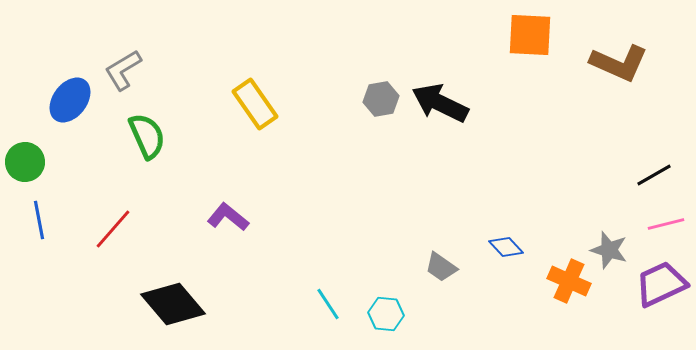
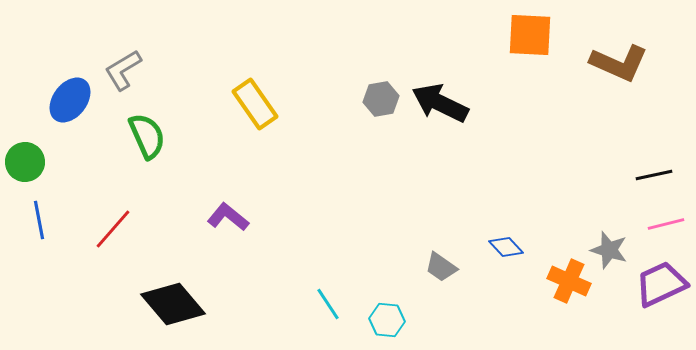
black line: rotated 18 degrees clockwise
cyan hexagon: moved 1 px right, 6 px down
